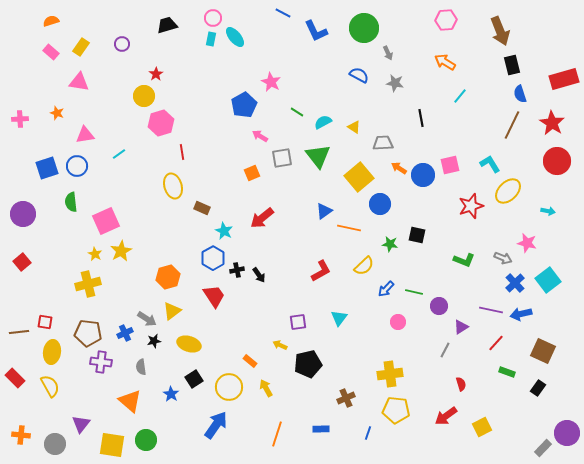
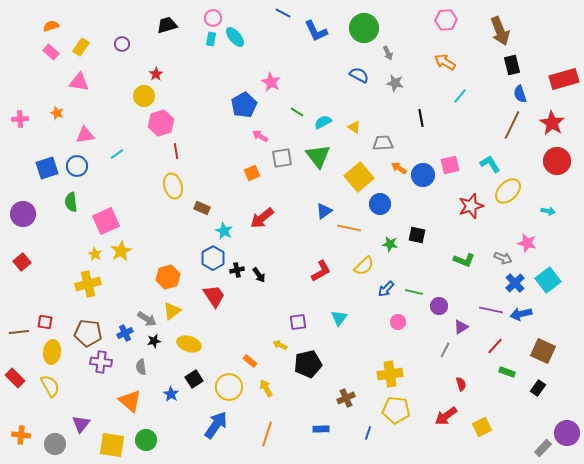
orange semicircle at (51, 21): moved 5 px down
red line at (182, 152): moved 6 px left, 1 px up
cyan line at (119, 154): moved 2 px left
red line at (496, 343): moved 1 px left, 3 px down
orange line at (277, 434): moved 10 px left
